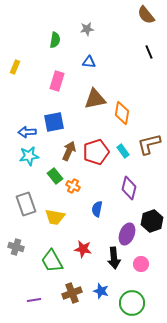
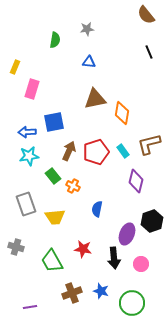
pink rectangle: moved 25 px left, 8 px down
green rectangle: moved 2 px left
purple diamond: moved 7 px right, 7 px up
yellow trapezoid: rotated 15 degrees counterclockwise
purple line: moved 4 px left, 7 px down
